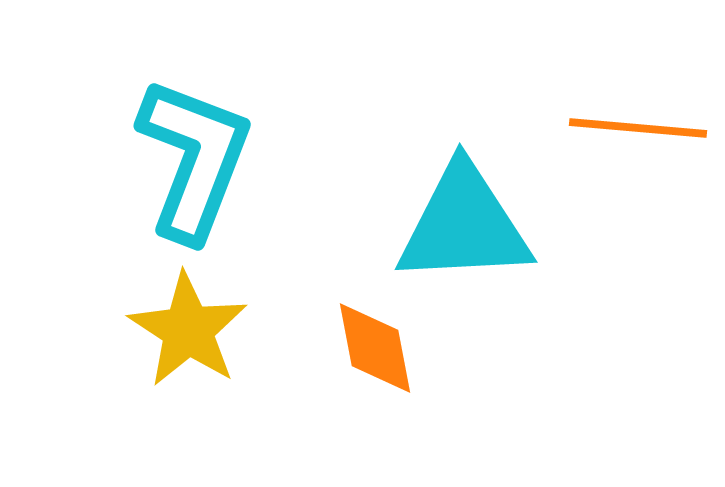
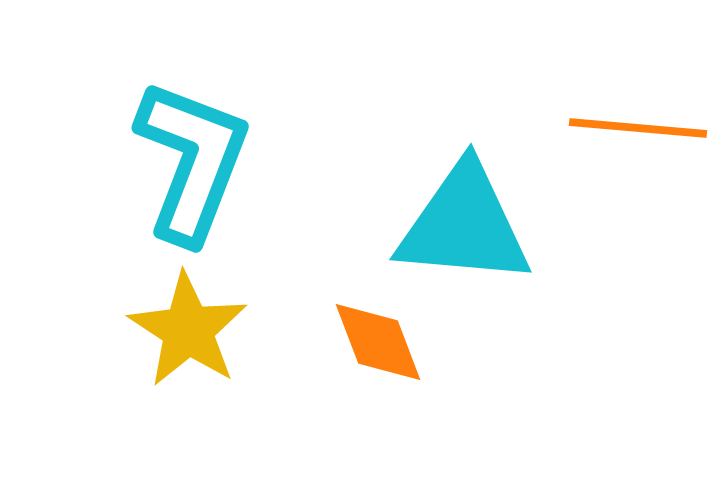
cyan L-shape: moved 2 px left, 2 px down
cyan triangle: rotated 8 degrees clockwise
orange diamond: moved 3 px right, 6 px up; rotated 10 degrees counterclockwise
